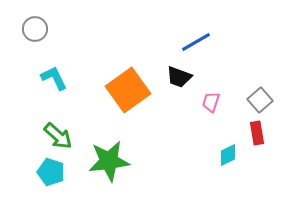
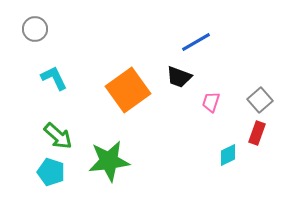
red rectangle: rotated 30 degrees clockwise
